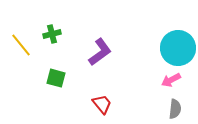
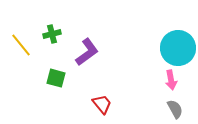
purple L-shape: moved 13 px left
pink arrow: rotated 72 degrees counterclockwise
gray semicircle: rotated 36 degrees counterclockwise
